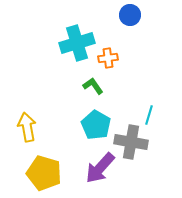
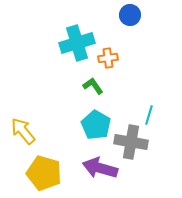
yellow arrow: moved 4 px left, 4 px down; rotated 28 degrees counterclockwise
purple arrow: rotated 64 degrees clockwise
